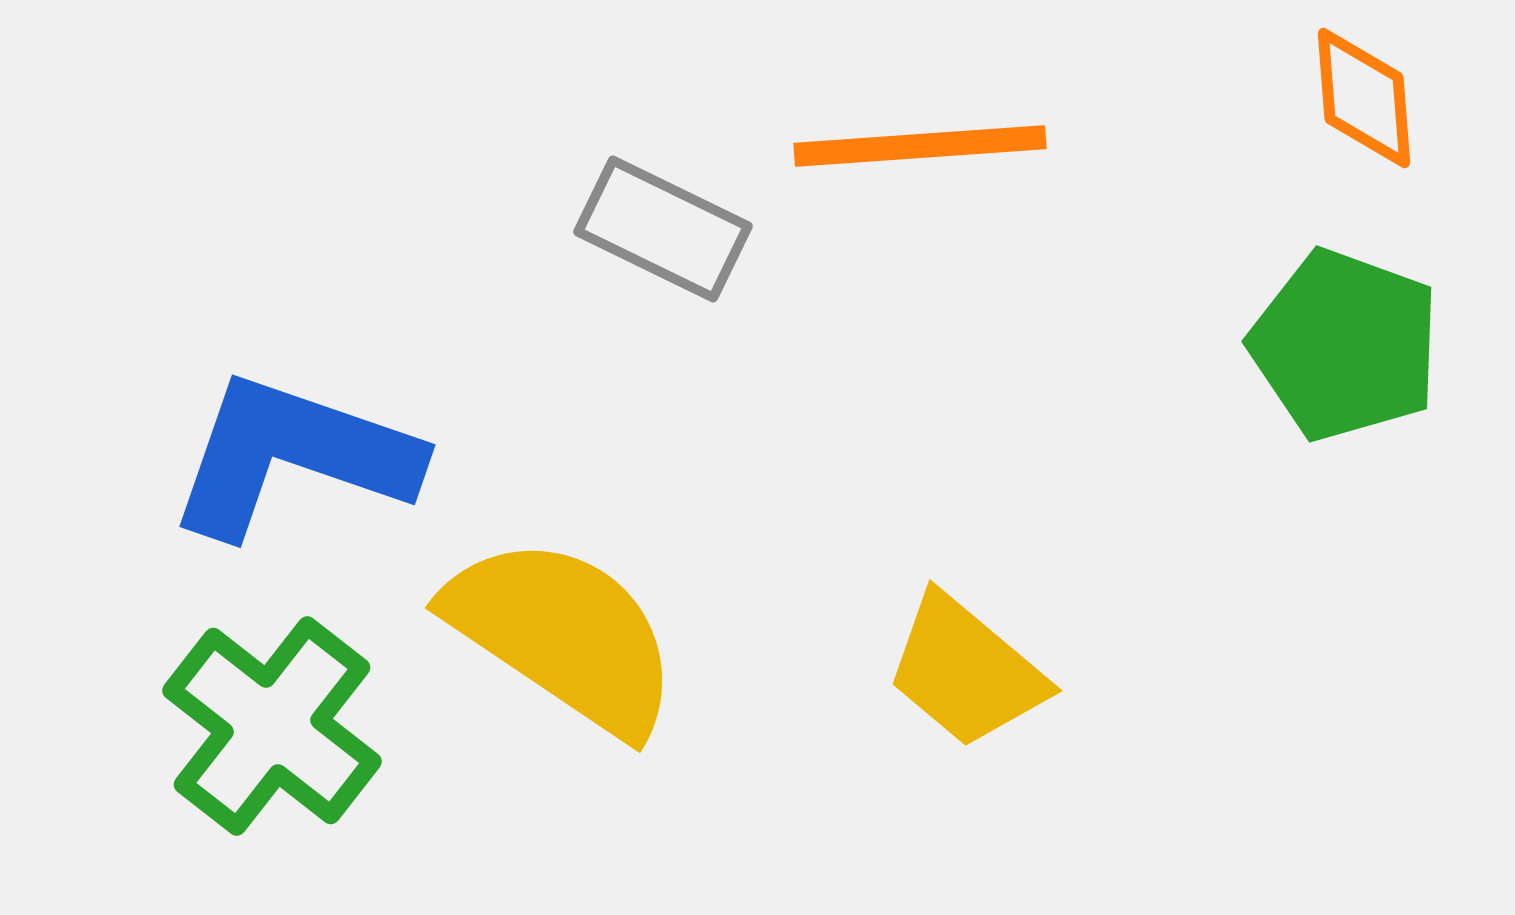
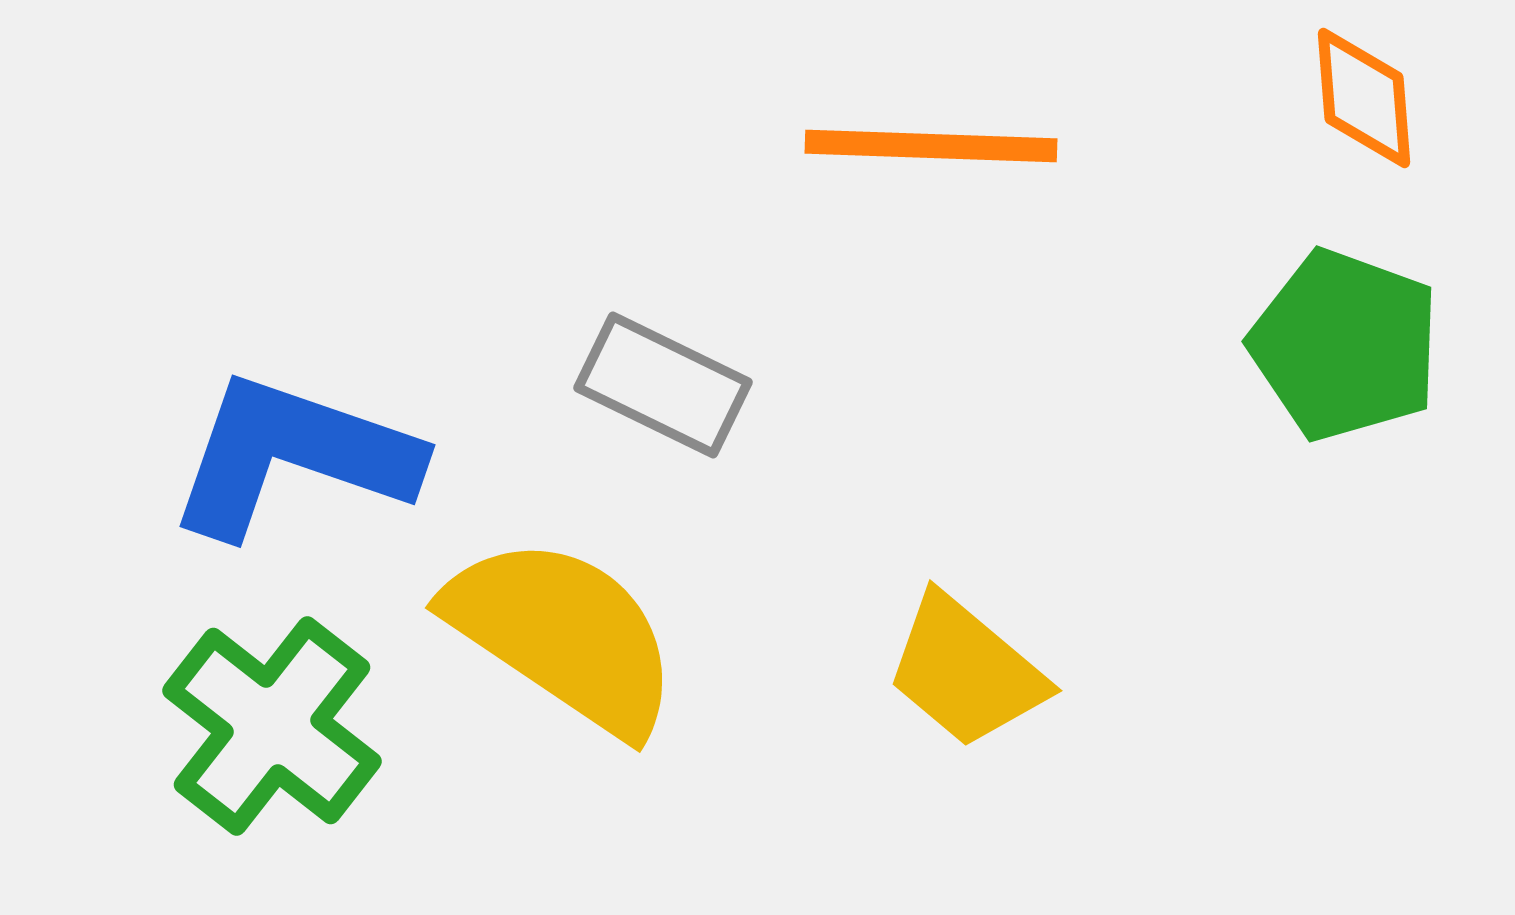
orange line: moved 11 px right; rotated 6 degrees clockwise
gray rectangle: moved 156 px down
